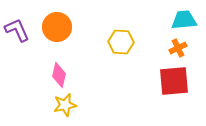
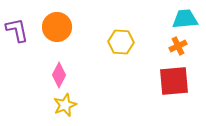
cyan trapezoid: moved 1 px right, 1 px up
purple L-shape: rotated 12 degrees clockwise
orange cross: moved 2 px up
pink diamond: rotated 15 degrees clockwise
yellow star: rotated 10 degrees counterclockwise
